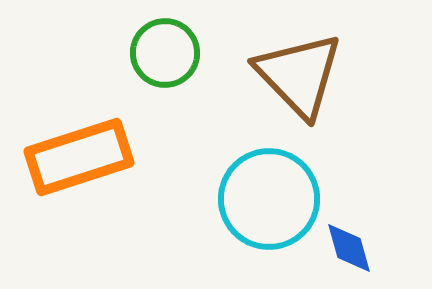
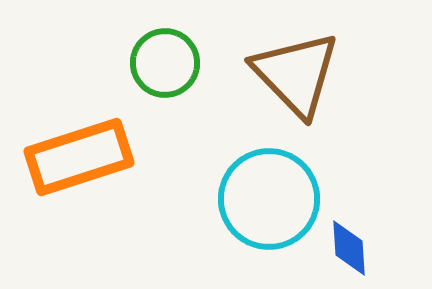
green circle: moved 10 px down
brown triangle: moved 3 px left, 1 px up
blue diamond: rotated 12 degrees clockwise
